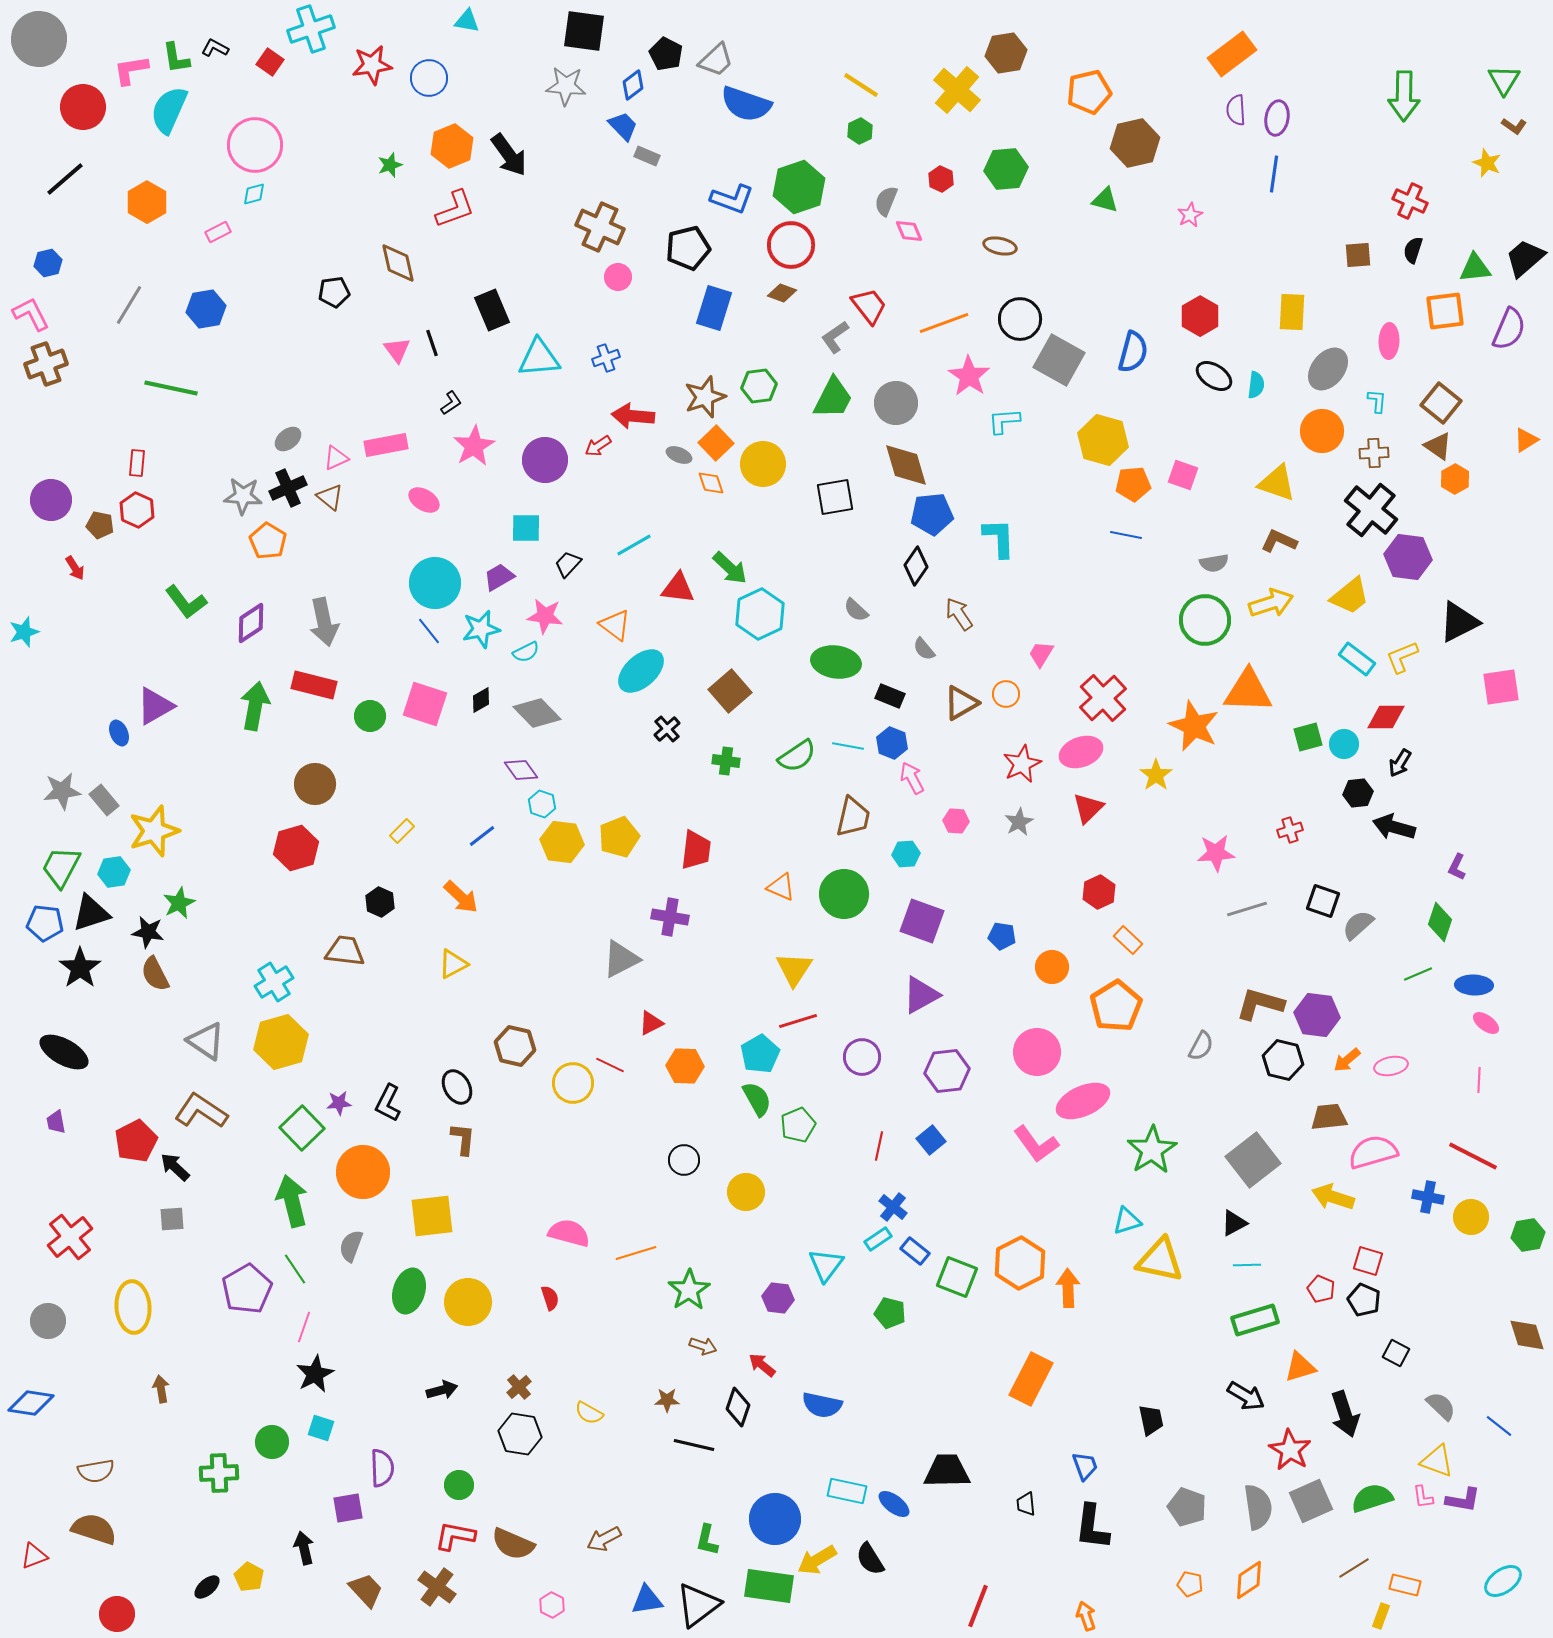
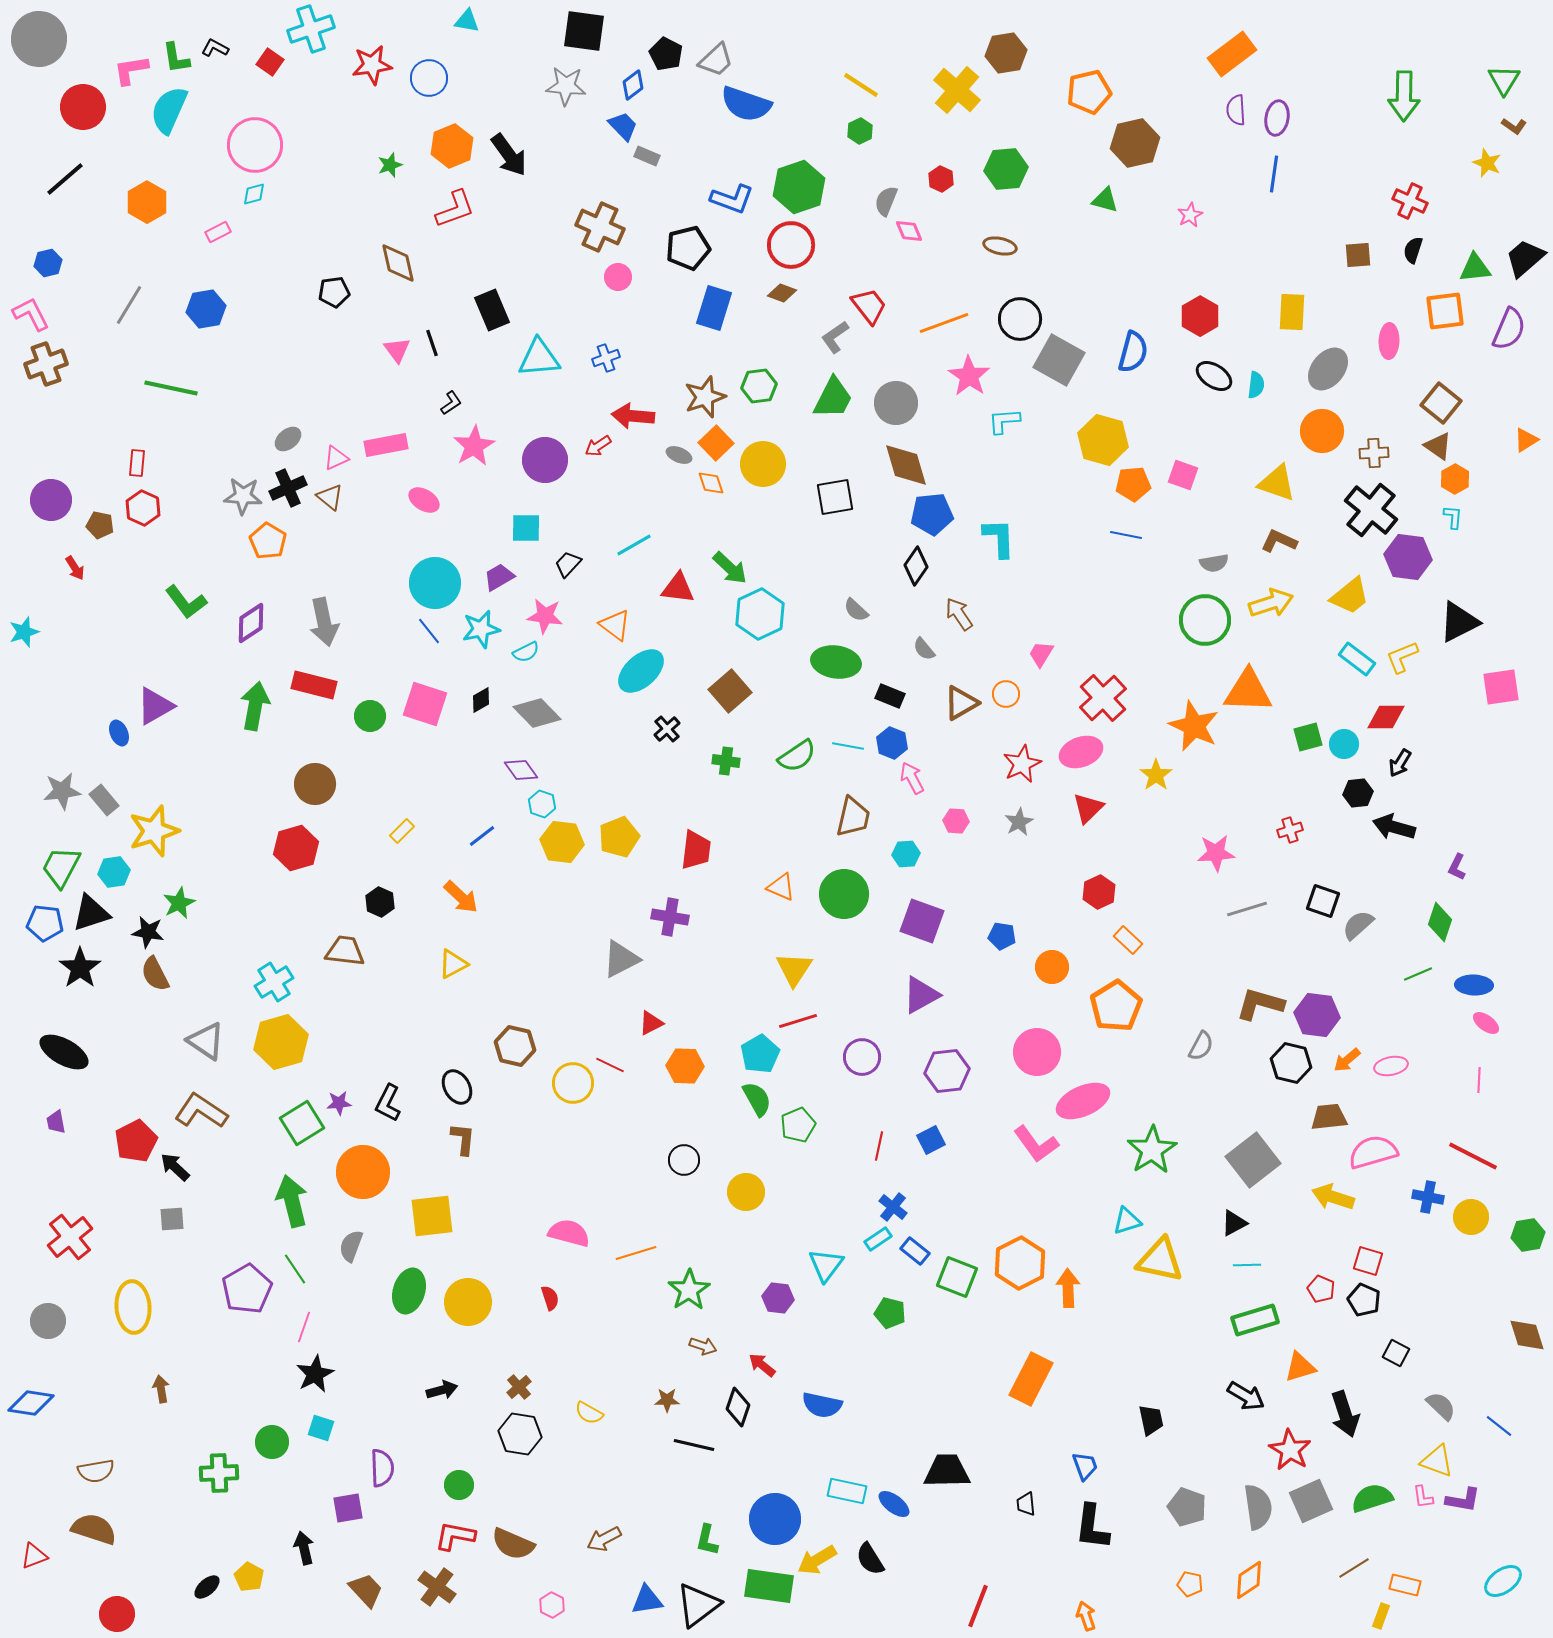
cyan L-shape at (1377, 401): moved 76 px right, 116 px down
red hexagon at (137, 510): moved 6 px right, 2 px up
black hexagon at (1283, 1060): moved 8 px right, 3 px down
green square at (302, 1128): moved 5 px up; rotated 12 degrees clockwise
blue square at (931, 1140): rotated 12 degrees clockwise
